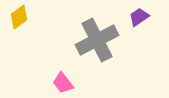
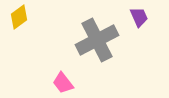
purple trapezoid: rotated 100 degrees clockwise
